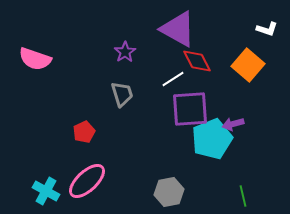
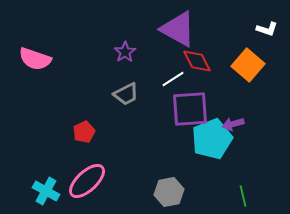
gray trapezoid: moved 4 px right; rotated 80 degrees clockwise
